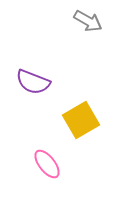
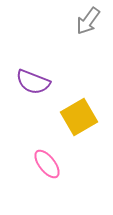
gray arrow: rotated 96 degrees clockwise
yellow square: moved 2 px left, 3 px up
